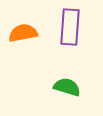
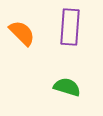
orange semicircle: moved 1 px left; rotated 56 degrees clockwise
